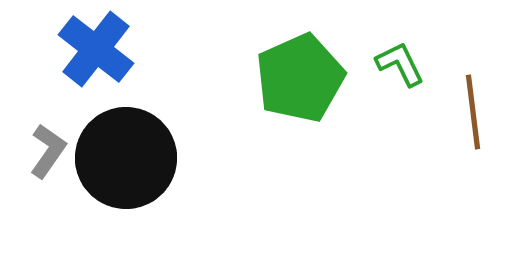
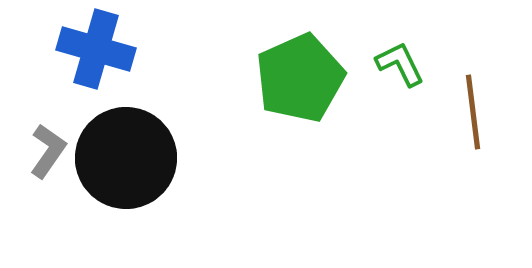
blue cross: rotated 22 degrees counterclockwise
